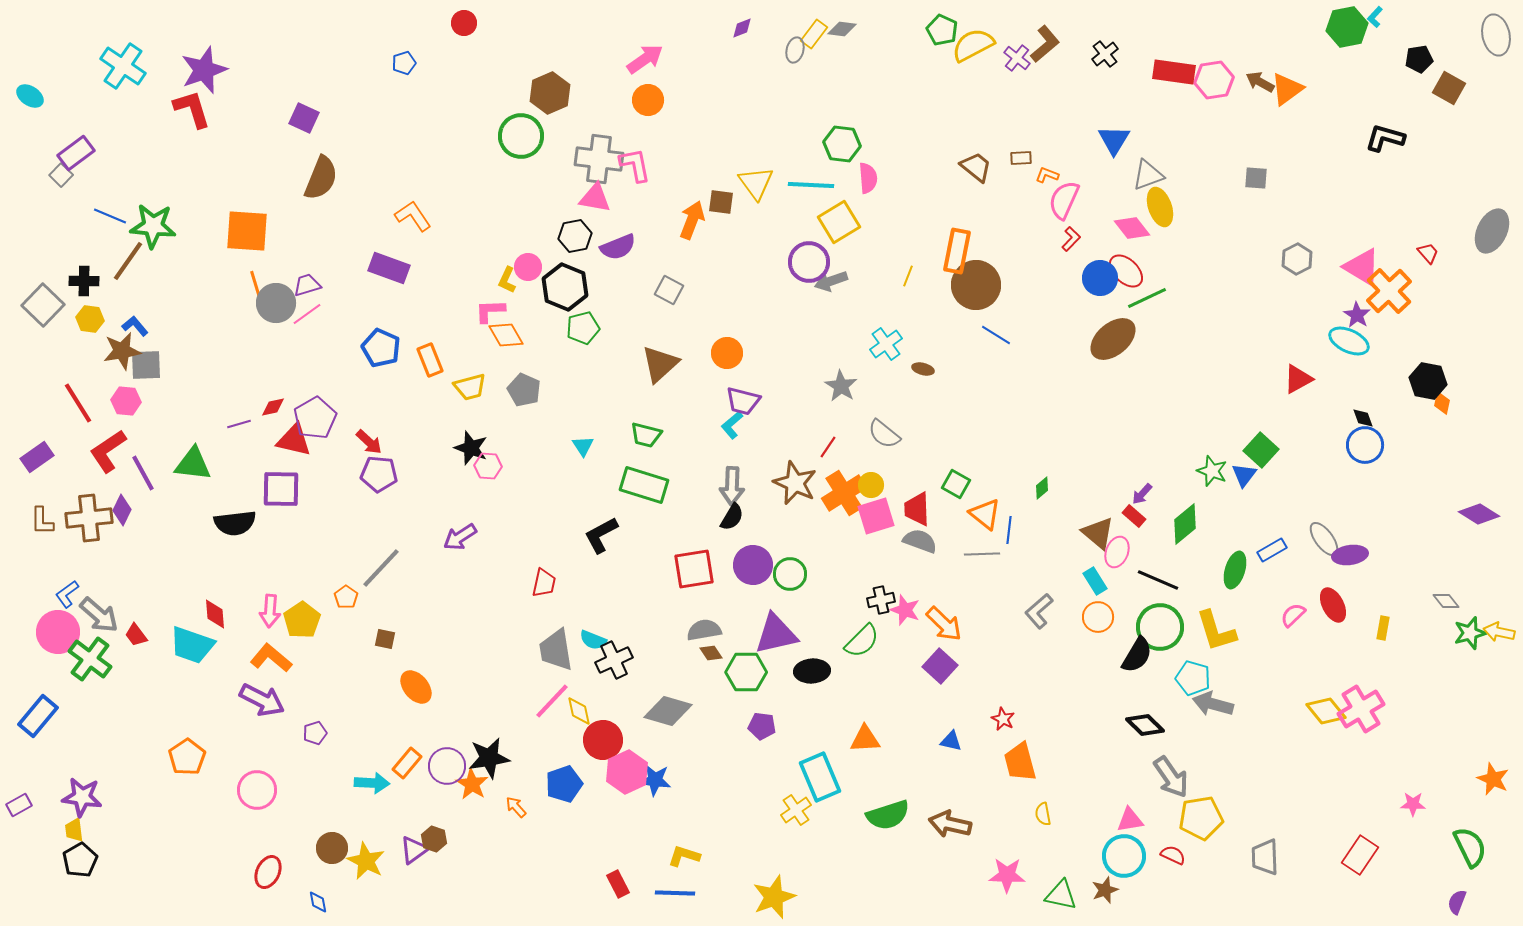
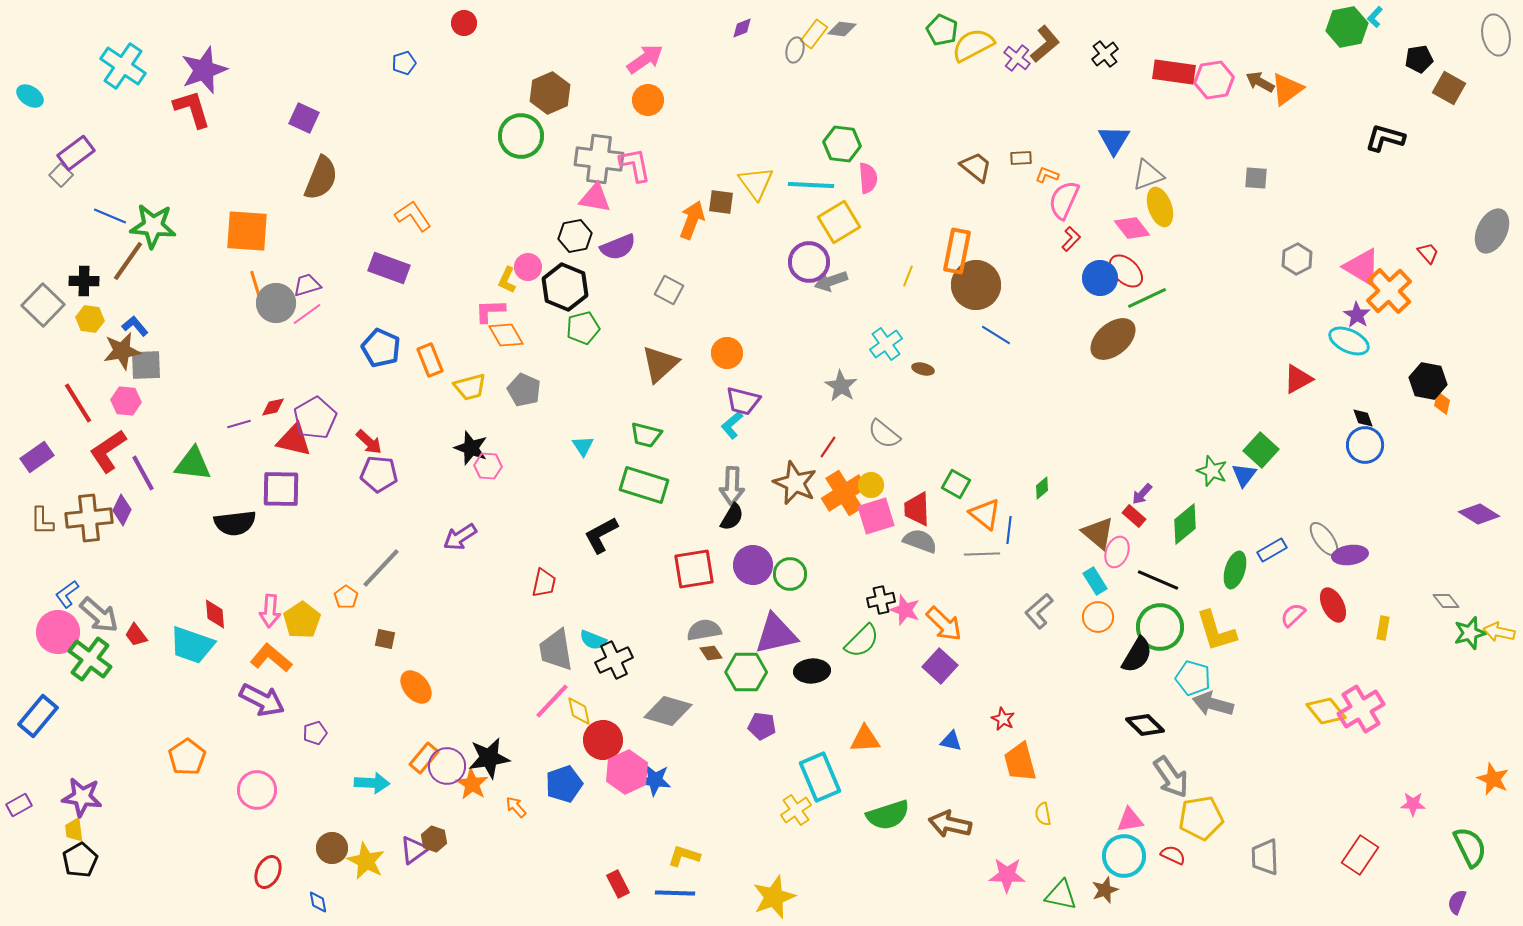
orange rectangle at (407, 763): moved 17 px right, 5 px up
